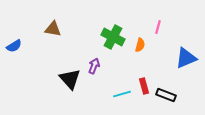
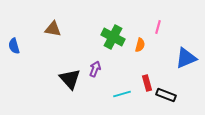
blue semicircle: rotated 105 degrees clockwise
purple arrow: moved 1 px right, 3 px down
red rectangle: moved 3 px right, 3 px up
